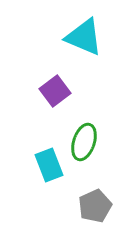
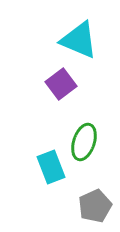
cyan triangle: moved 5 px left, 3 px down
purple square: moved 6 px right, 7 px up
cyan rectangle: moved 2 px right, 2 px down
